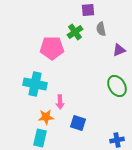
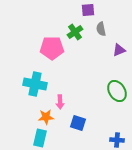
green ellipse: moved 5 px down
blue cross: rotated 16 degrees clockwise
